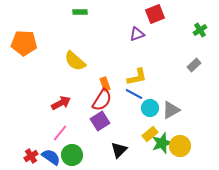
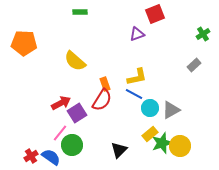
green cross: moved 3 px right, 4 px down
purple square: moved 23 px left, 8 px up
green circle: moved 10 px up
